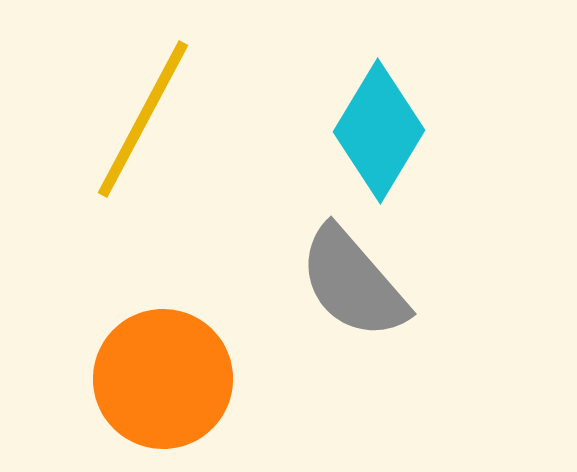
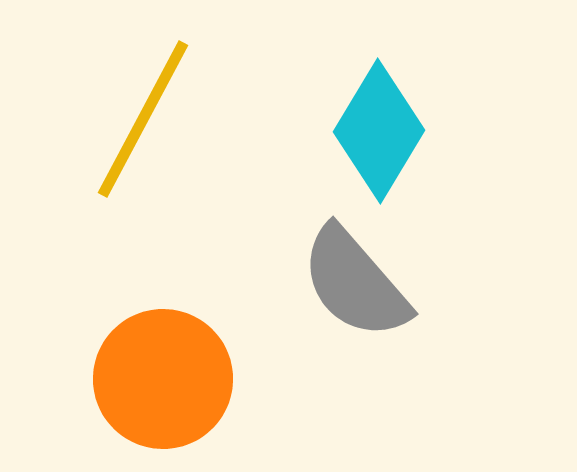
gray semicircle: moved 2 px right
